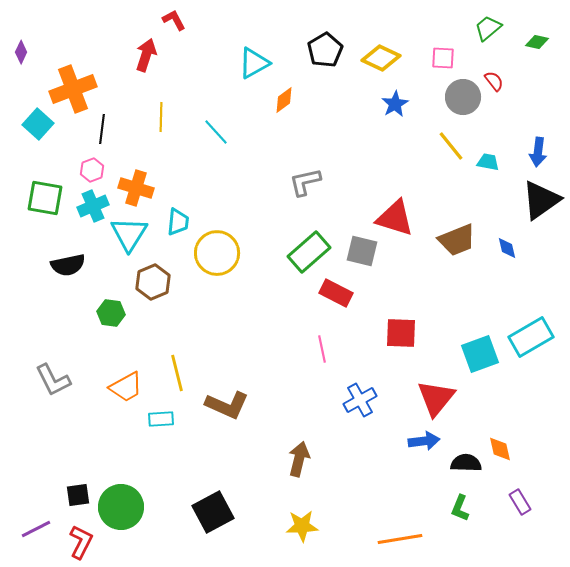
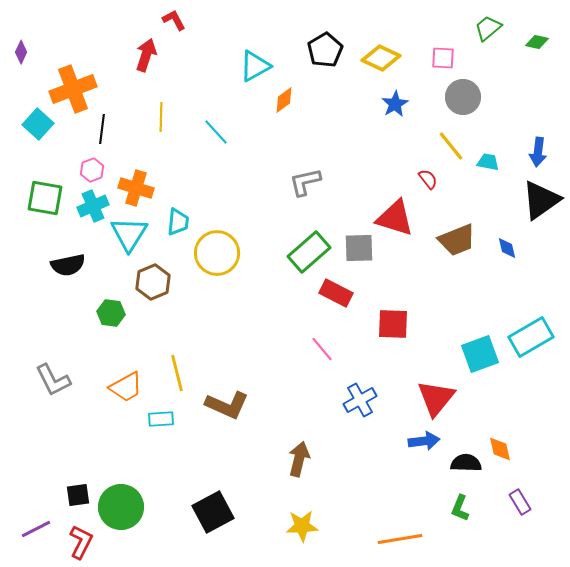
cyan triangle at (254, 63): moved 1 px right, 3 px down
red semicircle at (494, 81): moved 66 px left, 98 px down
gray square at (362, 251): moved 3 px left, 3 px up; rotated 16 degrees counterclockwise
red square at (401, 333): moved 8 px left, 9 px up
pink line at (322, 349): rotated 28 degrees counterclockwise
